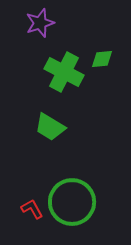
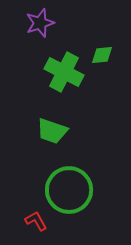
green diamond: moved 4 px up
green trapezoid: moved 2 px right, 4 px down; rotated 12 degrees counterclockwise
green circle: moved 3 px left, 12 px up
red L-shape: moved 4 px right, 12 px down
